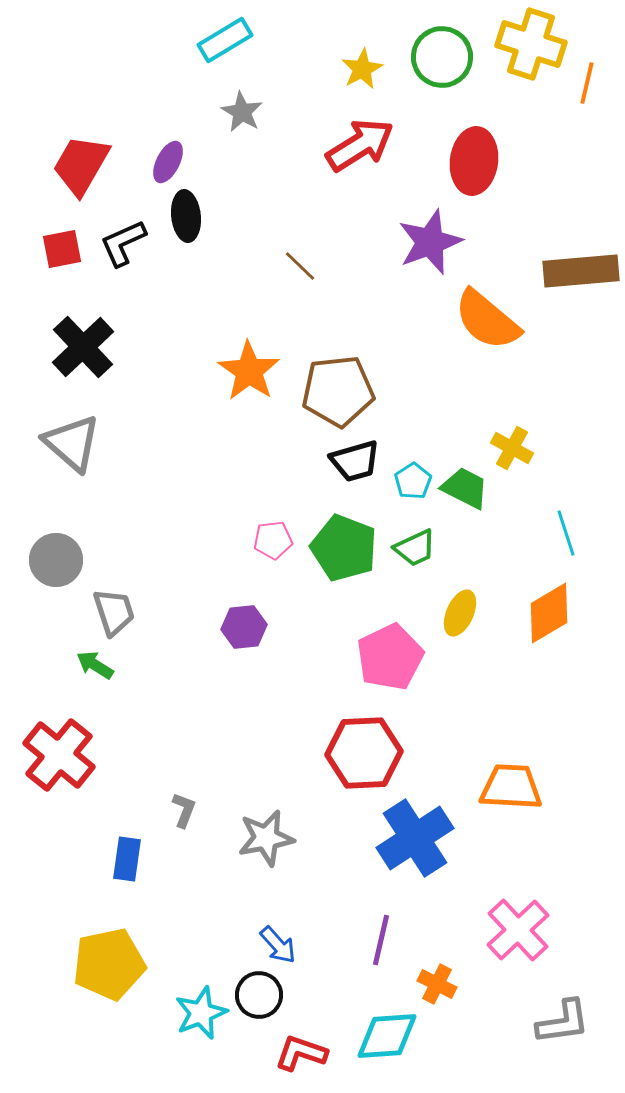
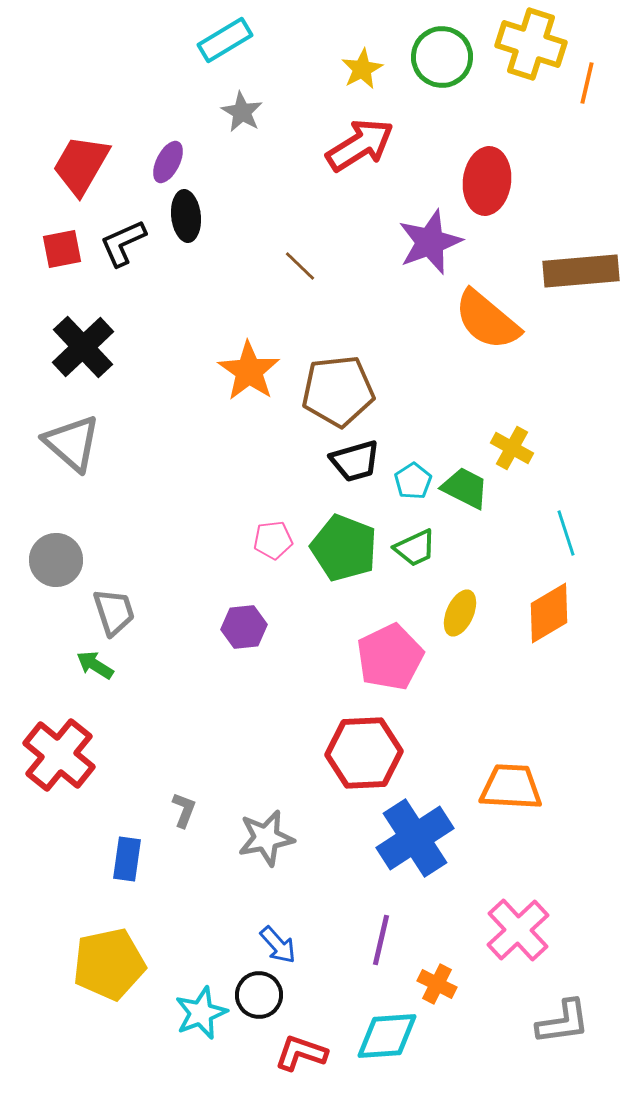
red ellipse at (474, 161): moved 13 px right, 20 px down
